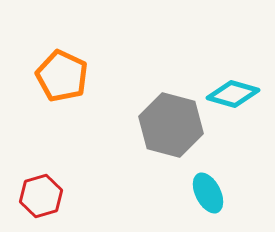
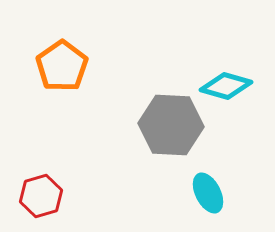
orange pentagon: moved 10 px up; rotated 12 degrees clockwise
cyan diamond: moved 7 px left, 8 px up
gray hexagon: rotated 12 degrees counterclockwise
